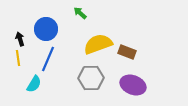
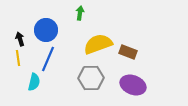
green arrow: rotated 56 degrees clockwise
blue circle: moved 1 px down
brown rectangle: moved 1 px right
cyan semicircle: moved 2 px up; rotated 18 degrees counterclockwise
